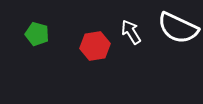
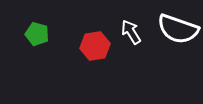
white semicircle: moved 1 px down; rotated 6 degrees counterclockwise
